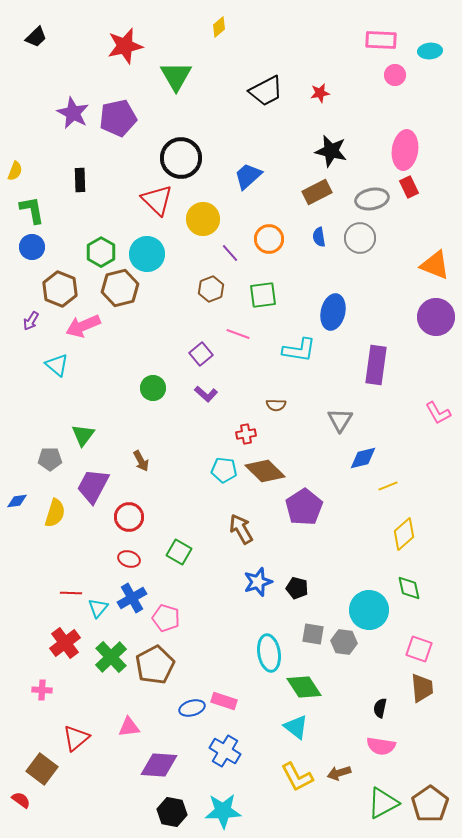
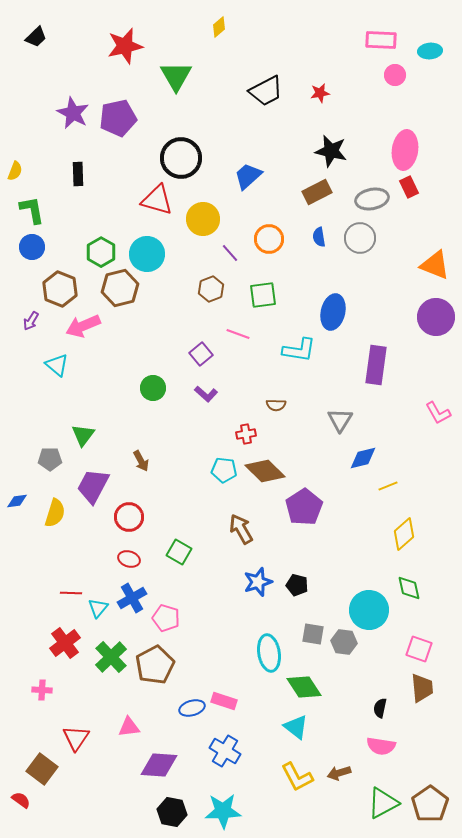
black rectangle at (80, 180): moved 2 px left, 6 px up
red triangle at (157, 200): rotated 28 degrees counterclockwise
black pentagon at (297, 588): moved 3 px up
red triangle at (76, 738): rotated 16 degrees counterclockwise
